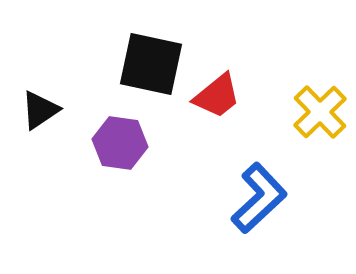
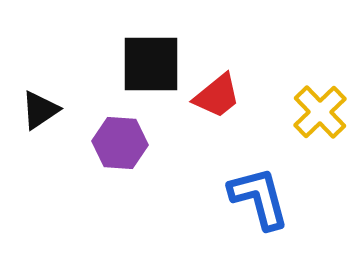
black square: rotated 12 degrees counterclockwise
purple hexagon: rotated 4 degrees counterclockwise
blue L-shape: rotated 62 degrees counterclockwise
